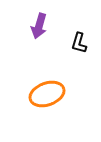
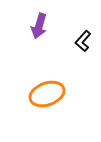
black L-shape: moved 4 px right, 2 px up; rotated 25 degrees clockwise
